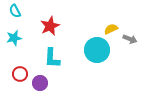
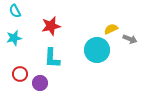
red star: moved 1 px right; rotated 12 degrees clockwise
